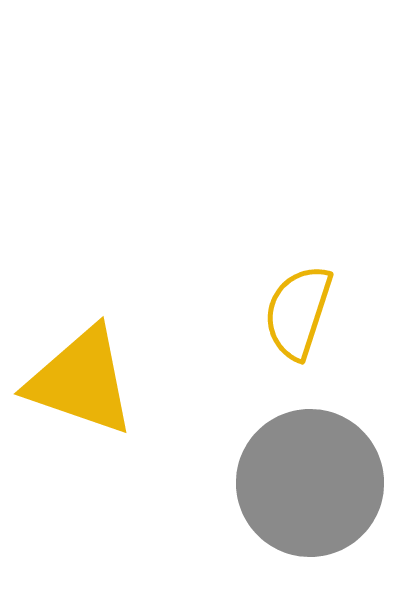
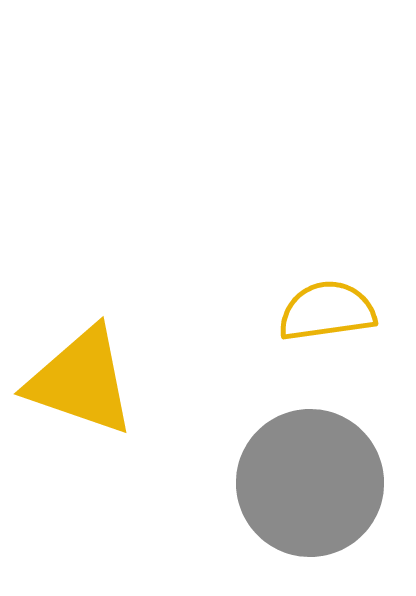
yellow semicircle: moved 29 px right, 1 px up; rotated 64 degrees clockwise
